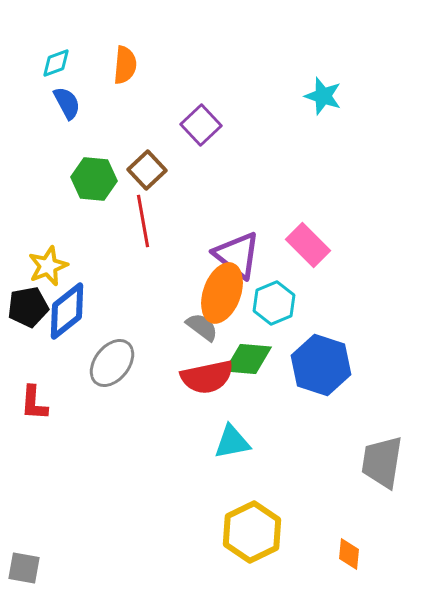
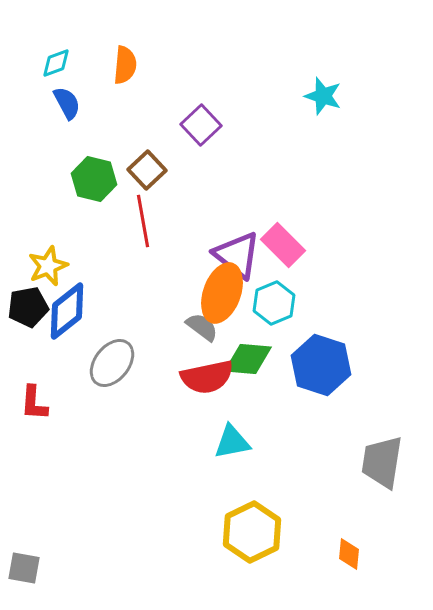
green hexagon: rotated 9 degrees clockwise
pink rectangle: moved 25 px left
